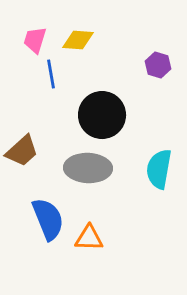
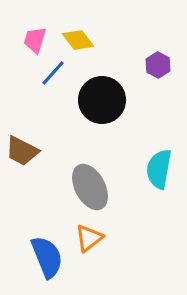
yellow diamond: rotated 48 degrees clockwise
purple hexagon: rotated 10 degrees clockwise
blue line: moved 2 px right, 1 px up; rotated 52 degrees clockwise
black circle: moved 15 px up
brown trapezoid: rotated 69 degrees clockwise
gray ellipse: moved 2 px right, 19 px down; rotated 60 degrees clockwise
blue semicircle: moved 1 px left, 38 px down
orange triangle: rotated 40 degrees counterclockwise
